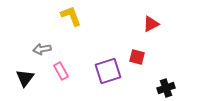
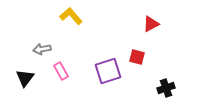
yellow L-shape: rotated 20 degrees counterclockwise
